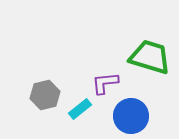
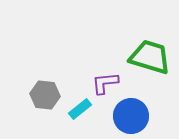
gray hexagon: rotated 20 degrees clockwise
